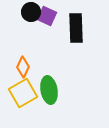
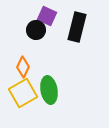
black circle: moved 5 px right, 18 px down
black rectangle: moved 1 px right, 1 px up; rotated 16 degrees clockwise
